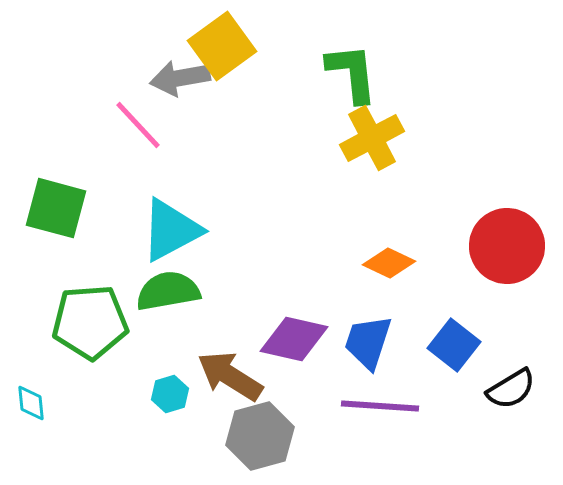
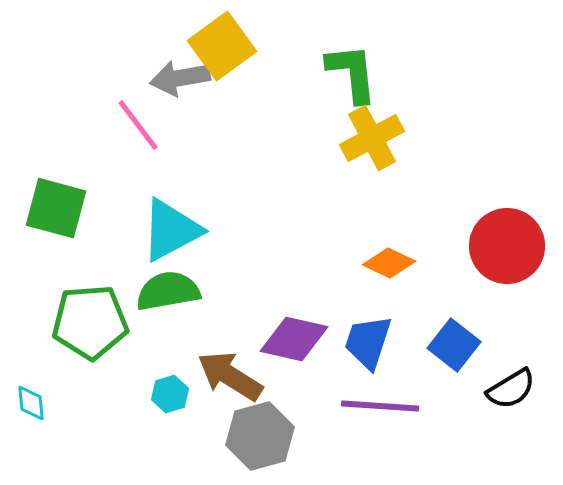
pink line: rotated 6 degrees clockwise
